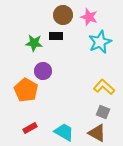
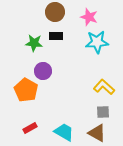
brown circle: moved 8 px left, 3 px up
cyan star: moved 3 px left; rotated 20 degrees clockwise
gray square: rotated 24 degrees counterclockwise
